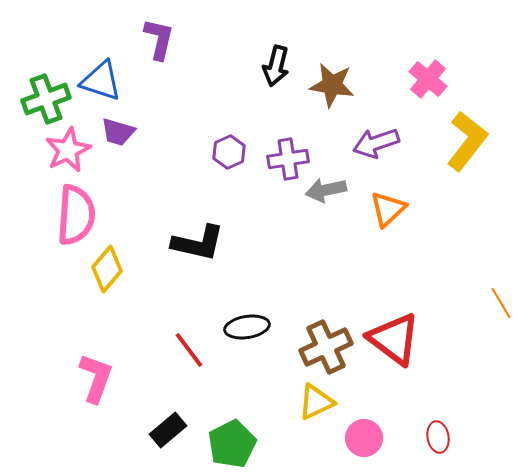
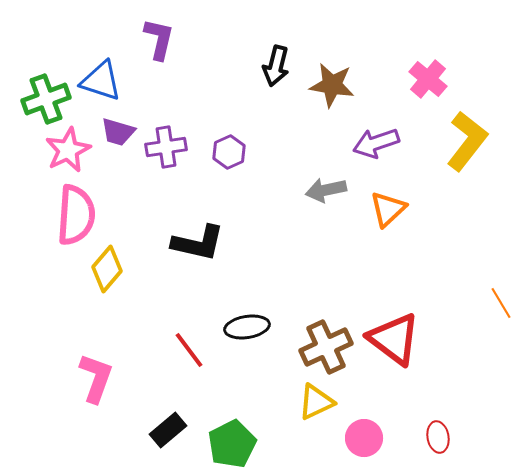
purple cross: moved 122 px left, 12 px up
